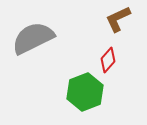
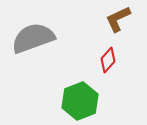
gray semicircle: rotated 6 degrees clockwise
green hexagon: moved 5 px left, 9 px down
